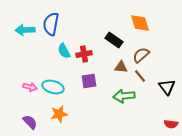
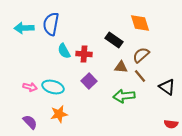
cyan arrow: moved 1 px left, 2 px up
red cross: rotated 14 degrees clockwise
purple square: rotated 35 degrees counterclockwise
black triangle: rotated 18 degrees counterclockwise
